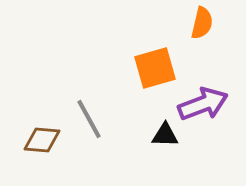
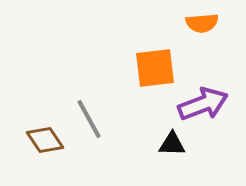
orange semicircle: rotated 72 degrees clockwise
orange square: rotated 9 degrees clockwise
black triangle: moved 7 px right, 9 px down
brown diamond: moved 3 px right; rotated 51 degrees clockwise
